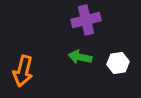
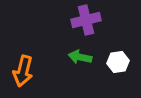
white hexagon: moved 1 px up
